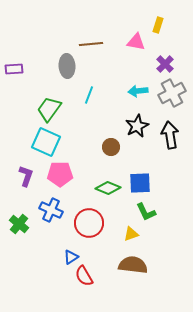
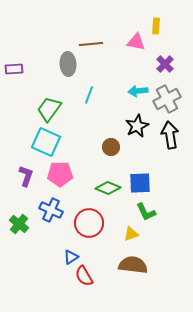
yellow rectangle: moved 2 px left, 1 px down; rotated 14 degrees counterclockwise
gray ellipse: moved 1 px right, 2 px up
gray cross: moved 5 px left, 6 px down
